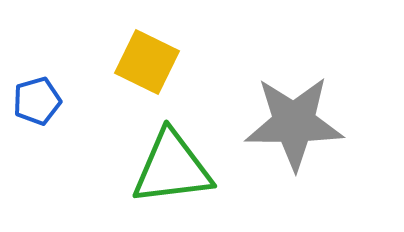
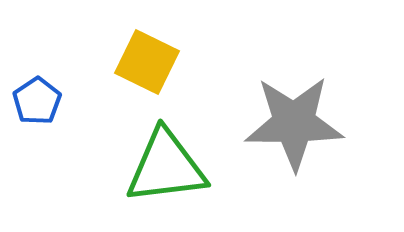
blue pentagon: rotated 18 degrees counterclockwise
green triangle: moved 6 px left, 1 px up
